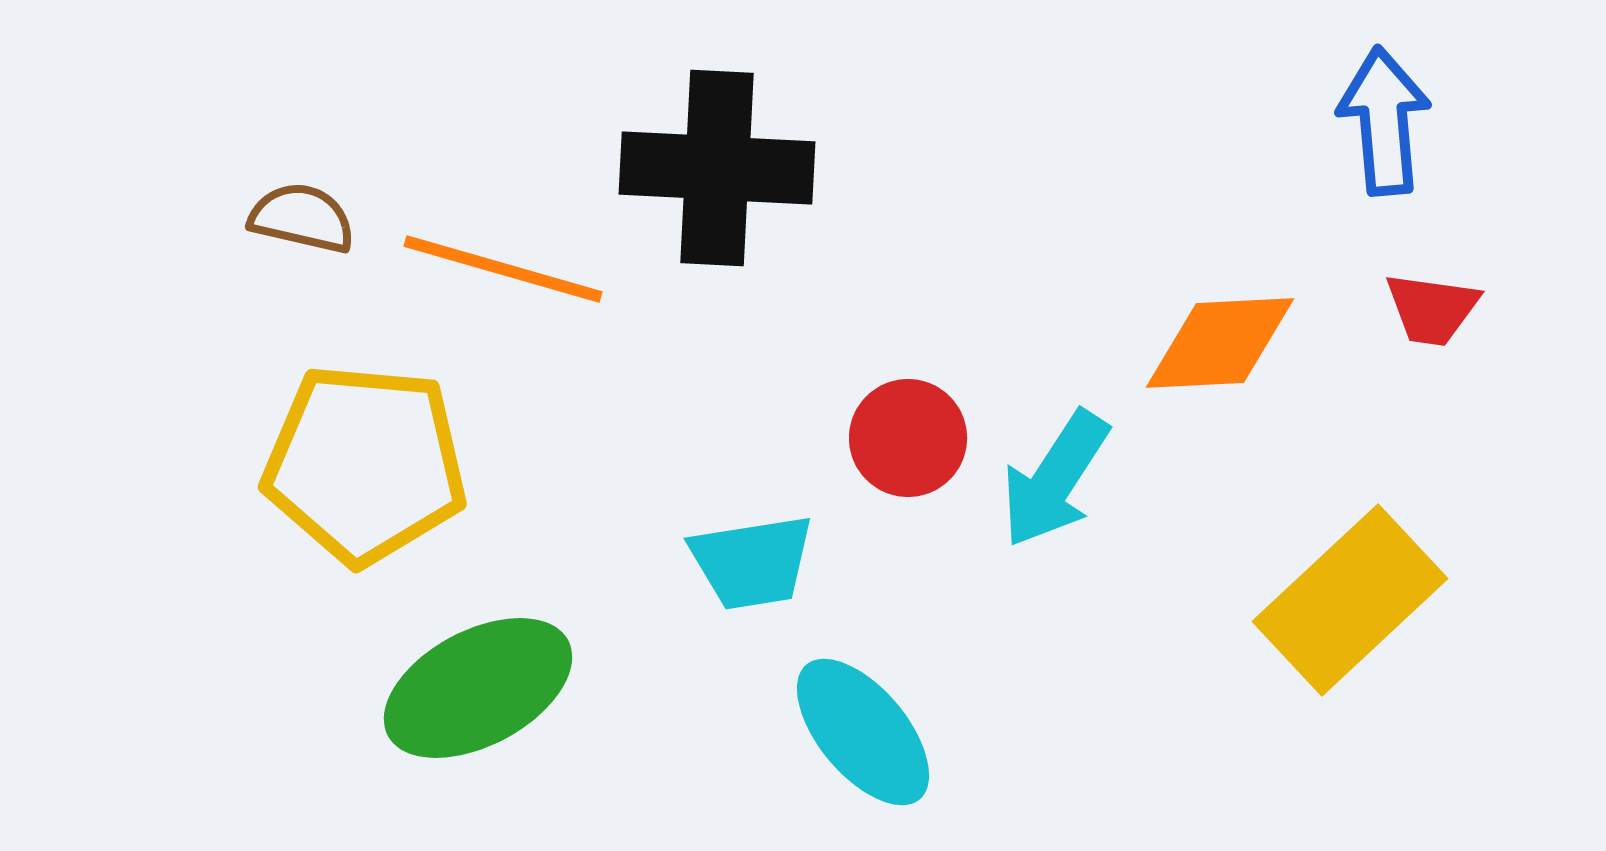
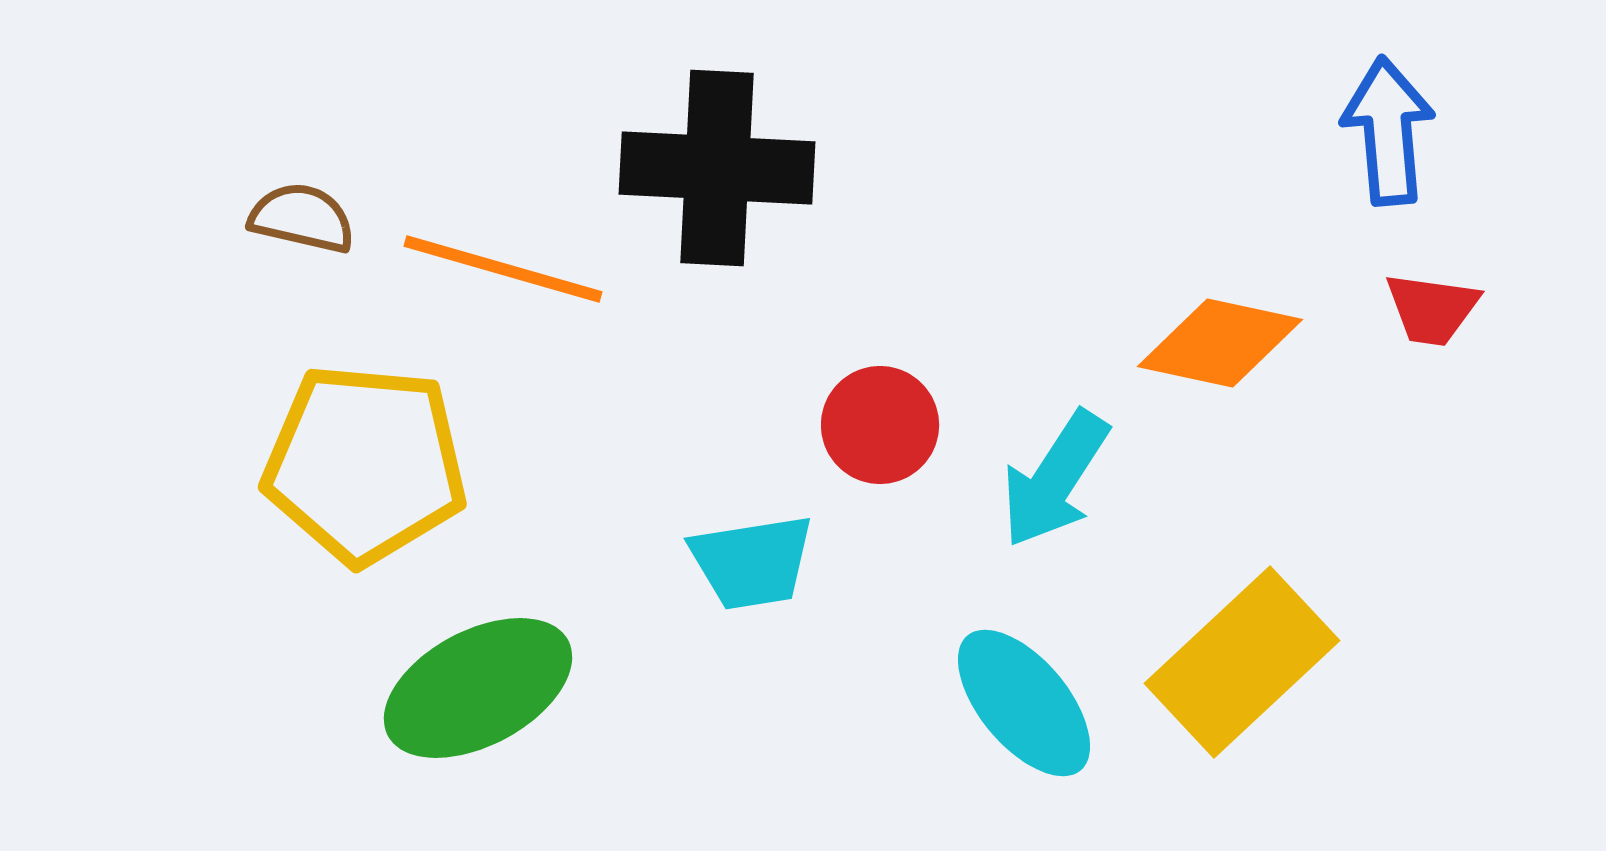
blue arrow: moved 4 px right, 10 px down
orange diamond: rotated 15 degrees clockwise
red circle: moved 28 px left, 13 px up
yellow rectangle: moved 108 px left, 62 px down
cyan ellipse: moved 161 px right, 29 px up
